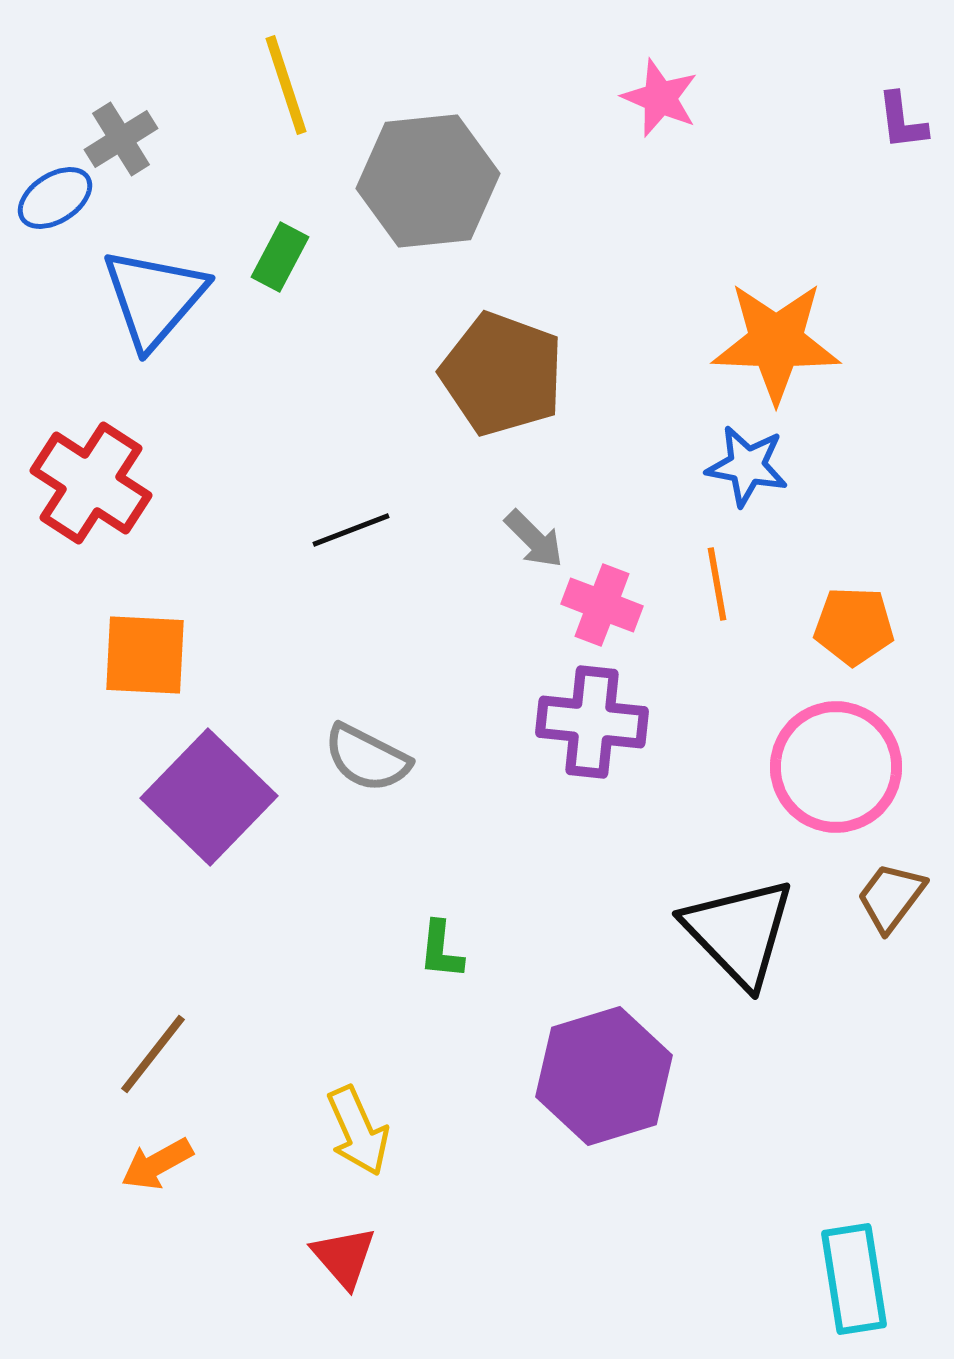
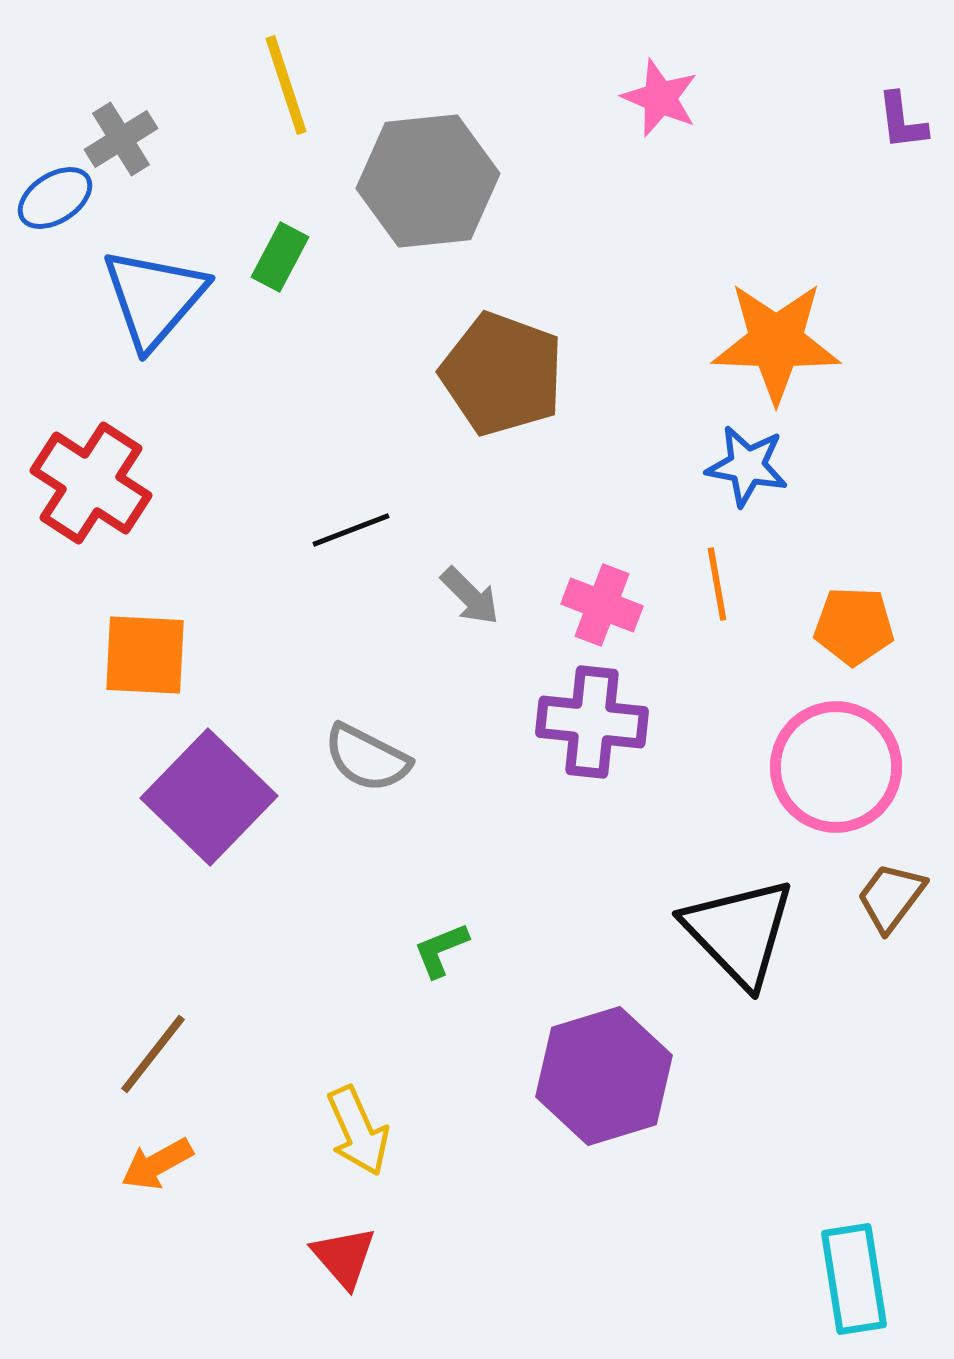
gray arrow: moved 64 px left, 57 px down
green L-shape: rotated 62 degrees clockwise
